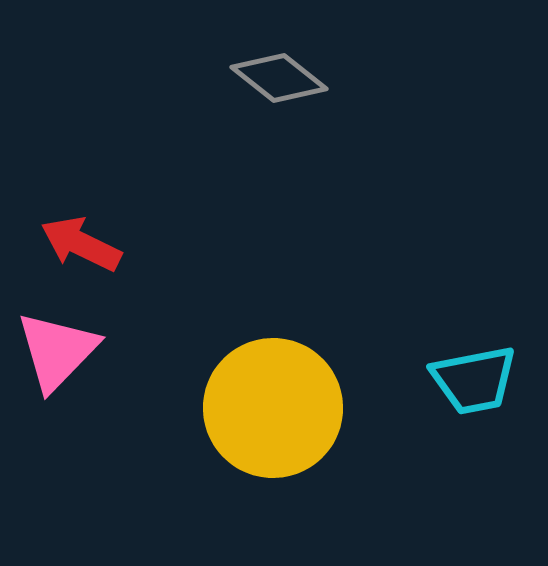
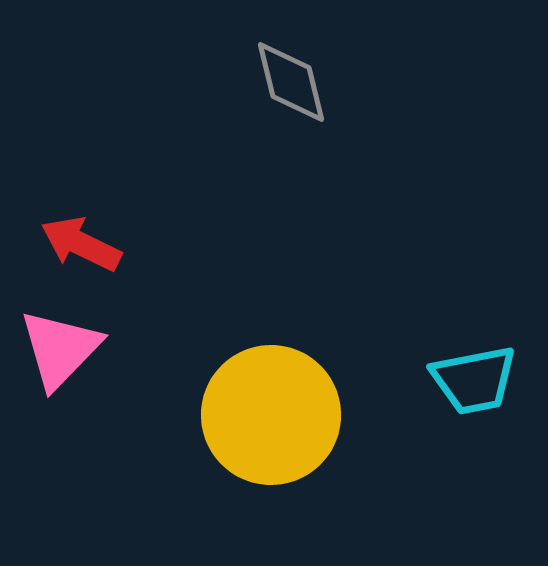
gray diamond: moved 12 px right, 4 px down; rotated 38 degrees clockwise
pink triangle: moved 3 px right, 2 px up
yellow circle: moved 2 px left, 7 px down
